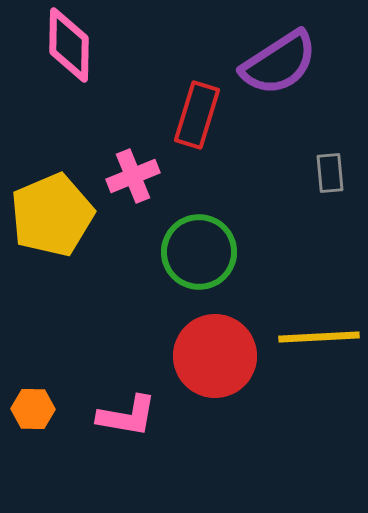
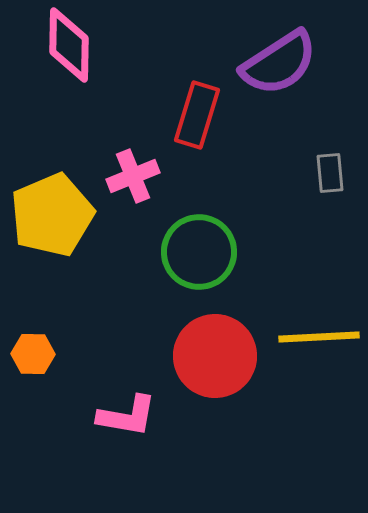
orange hexagon: moved 55 px up
